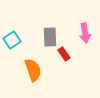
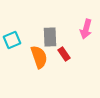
pink arrow: moved 1 px right, 4 px up; rotated 24 degrees clockwise
cyan square: rotated 12 degrees clockwise
orange semicircle: moved 6 px right, 13 px up
